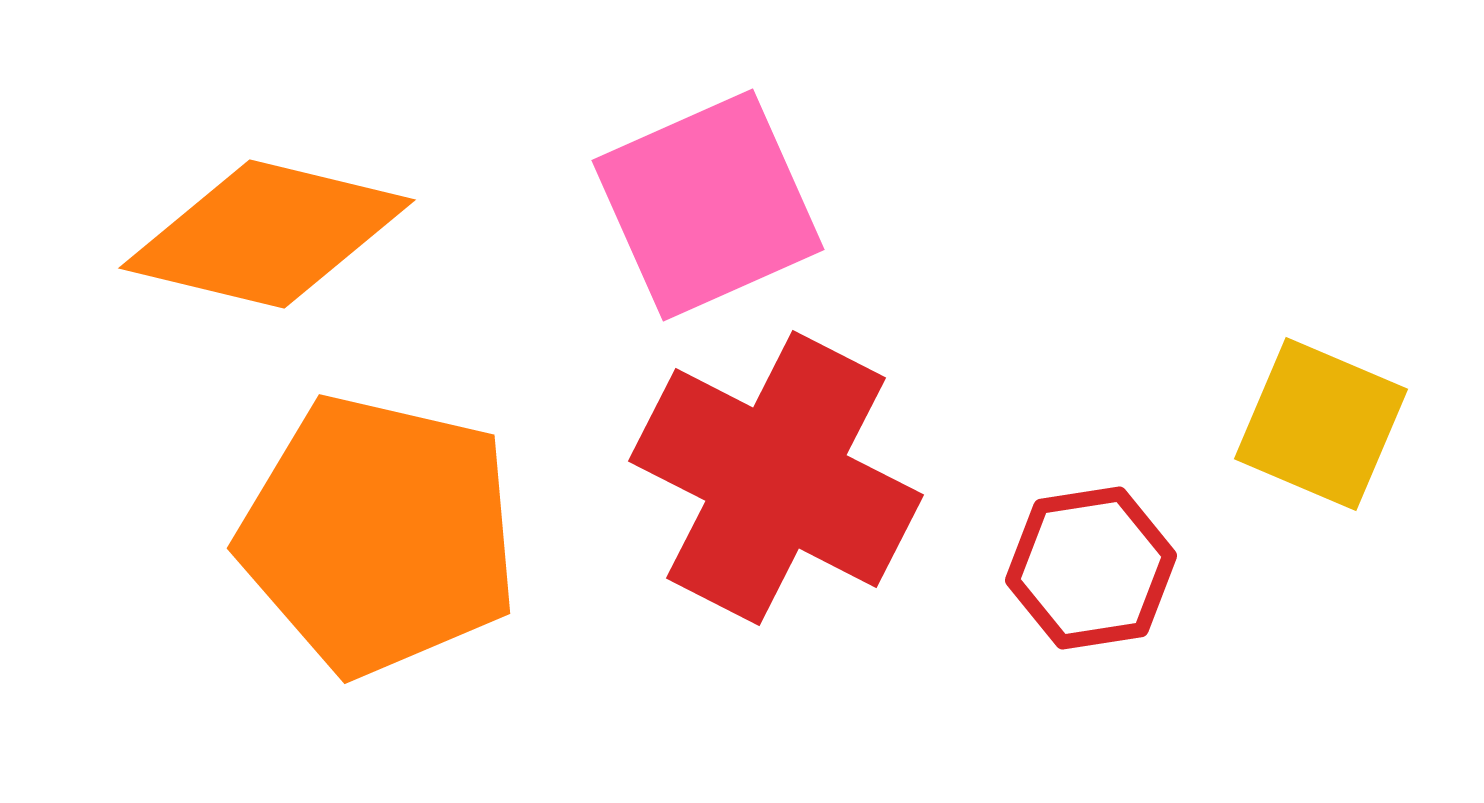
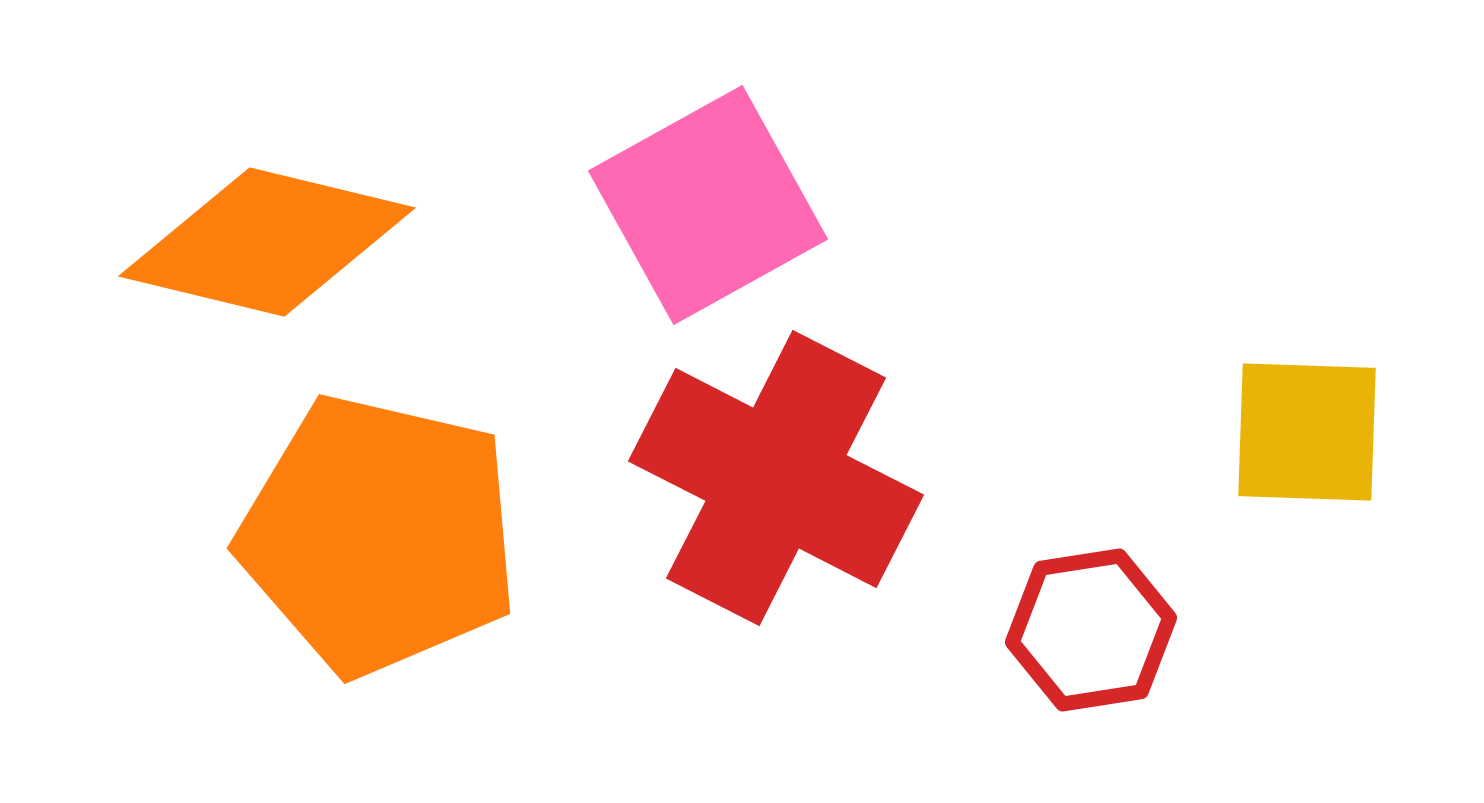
pink square: rotated 5 degrees counterclockwise
orange diamond: moved 8 px down
yellow square: moved 14 px left, 8 px down; rotated 21 degrees counterclockwise
red hexagon: moved 62 px down
